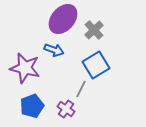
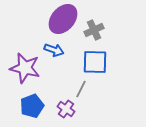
gray cross: rotated 18 degrees clockwise
blue square: moved 1 px left, 3 px up; rotated 32 degrees clockwise
